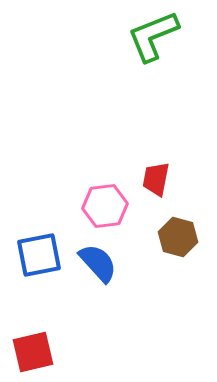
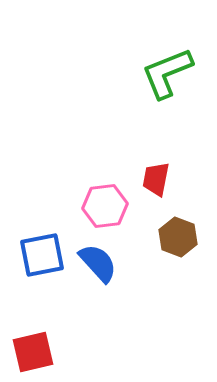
green L-shape: moved 14 px right, 37 px down
brown hexagon: rotated 6 degrees clockwise
blue square: moved 3 px right
